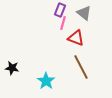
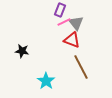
gray triangle: moved 8 px left, 10 px down; rotated 14 degrees clockwise
pink line: moved 1 px right, 1 px up; rotated 48 degrees clockwise
red triangle: moved 4 px left, 2 px down
black star: moved 10 px right, 17 px up
